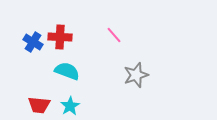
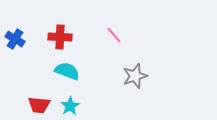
blue cross: moved 18 px left, 3 px up
gray star: moved 1 px left, 1 px down
